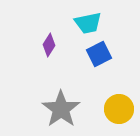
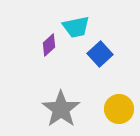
cyan trapezoid: moved 12 px left, 4 px down
purple diamond: rotated 15 degrees clockwise
blue square: moved 1 px right; rotated 15 degrees counterclockwise
